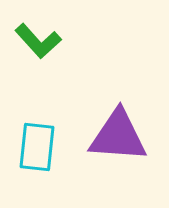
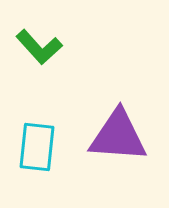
green L-shape: moved 1 px right, 6 px down
